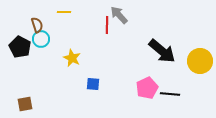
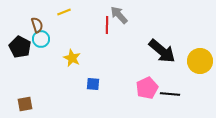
yellow line: rotated 24 degrees counterclockwise
